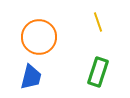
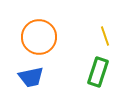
yellow line: moved 7 px right, 14 px down
blue trapezoid: rotated 64 degrees clockwise
